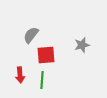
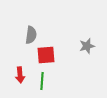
gray semicircle: rotated 150 degrees clockwise
gray star: moved 5 px right, 1 px down
green line: moved 1 px down
